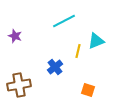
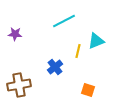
purple star: moved 2 px up; rotated 16 degrees counterclockwise
